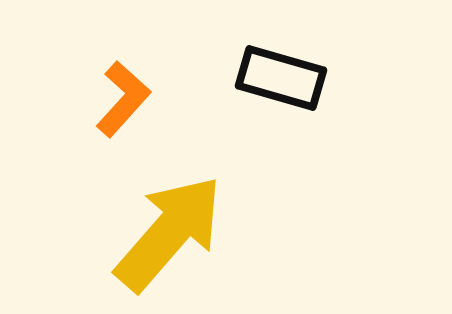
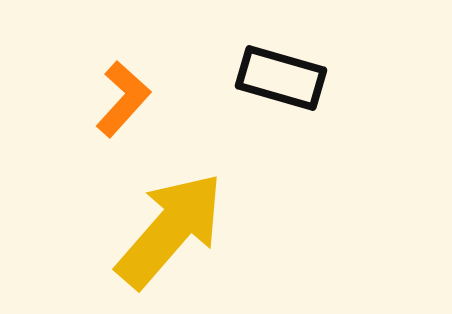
yellow arrow: moved 1 px right, 3 px up
